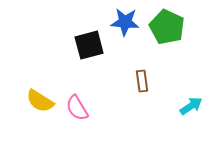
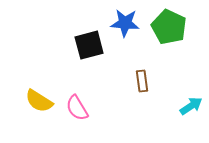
blue star: moved 1 px down
green pentagon: moved 2 px right
yellow semicircle: moved 1 px left
